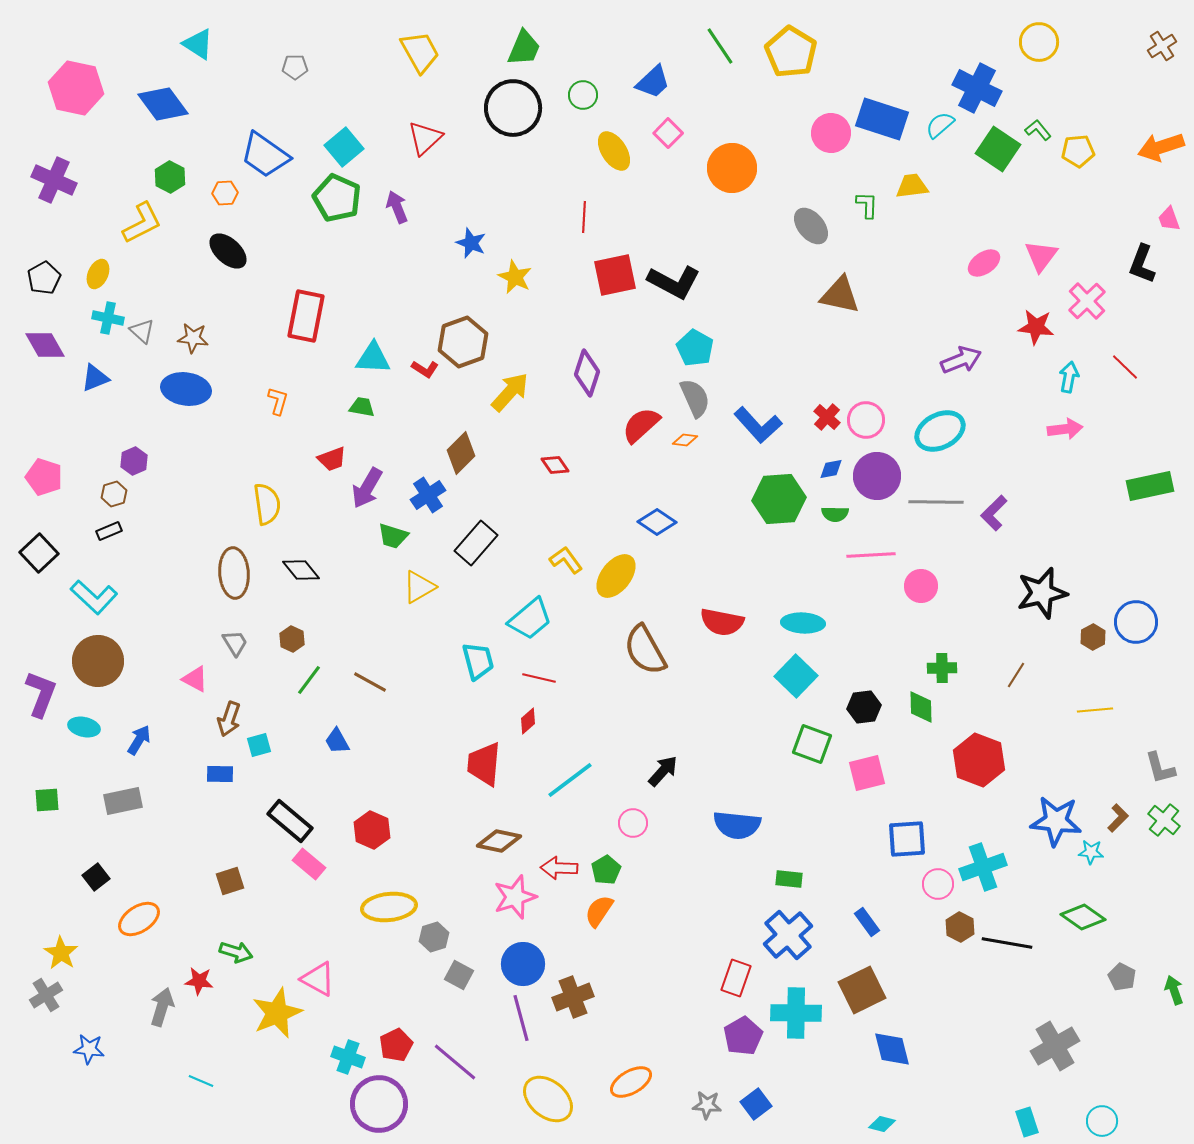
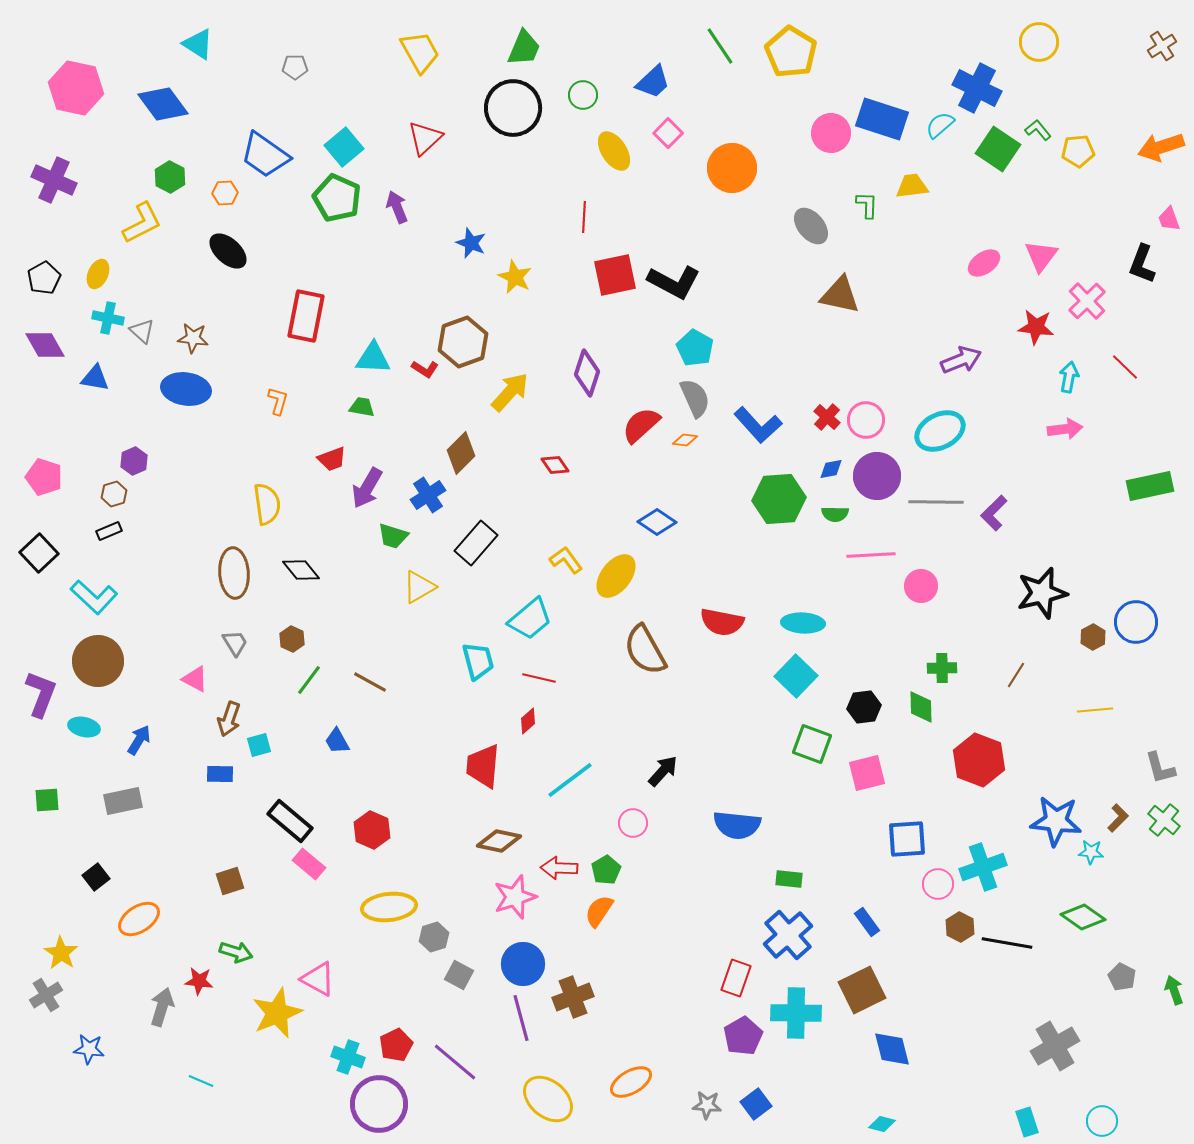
blue triangle at (95, 378): rotated 32 degrees clockwise
red trapezoid at (484, 764): moved 1 px left, 2 px down
